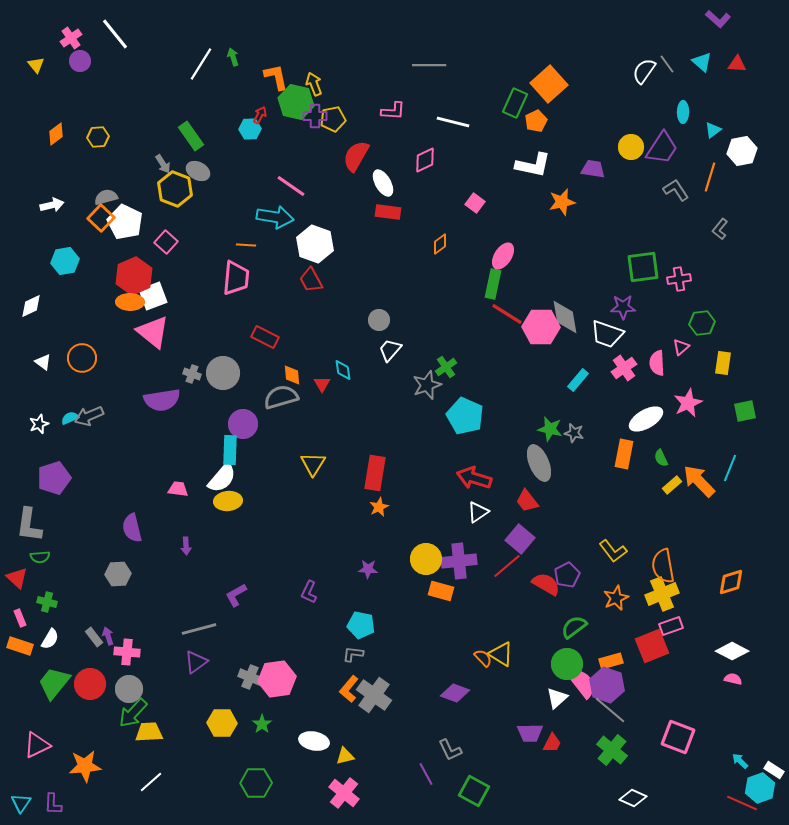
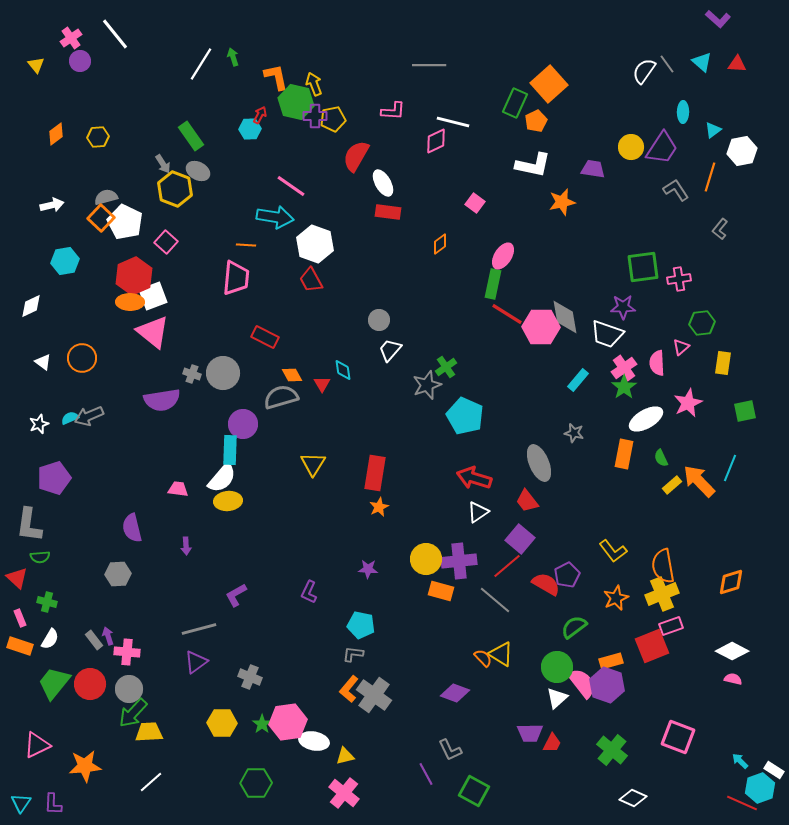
pink diamond at (425, 160): moved 11 px right, 19 px up
orange diamond at (292, 375): rotated 25 degrees counterclockwise
green star at (550, 429): moved 74 px right, 42 px up; rotated 25 degrees clockwise
gray rectangle at (94, 637): moved 3 px down
green circle at (567, 664): moved 10 px left, 3 px down
pink hexagon at (277, 679): moved 11 px right, 43 px down
gray line at (610, 710): moved 115 px left, 110 px up
